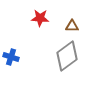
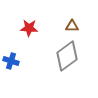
red star: moved 11 px left, 10 px down
blue cross: moved 4 px down
